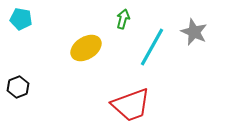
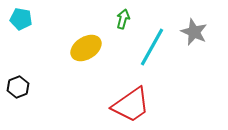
red trapezoid: rotated 15 degrees counterclockwise
